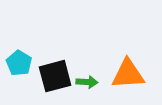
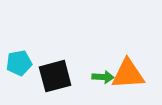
cyan pentagon: rotated 30 degrees clockwise
green arrow: moved 16 px right, 5 px up
